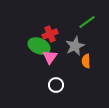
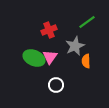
red cross: moved 1 px left, 4 px up
green ellipse: moved 5 px left, 12 px down
